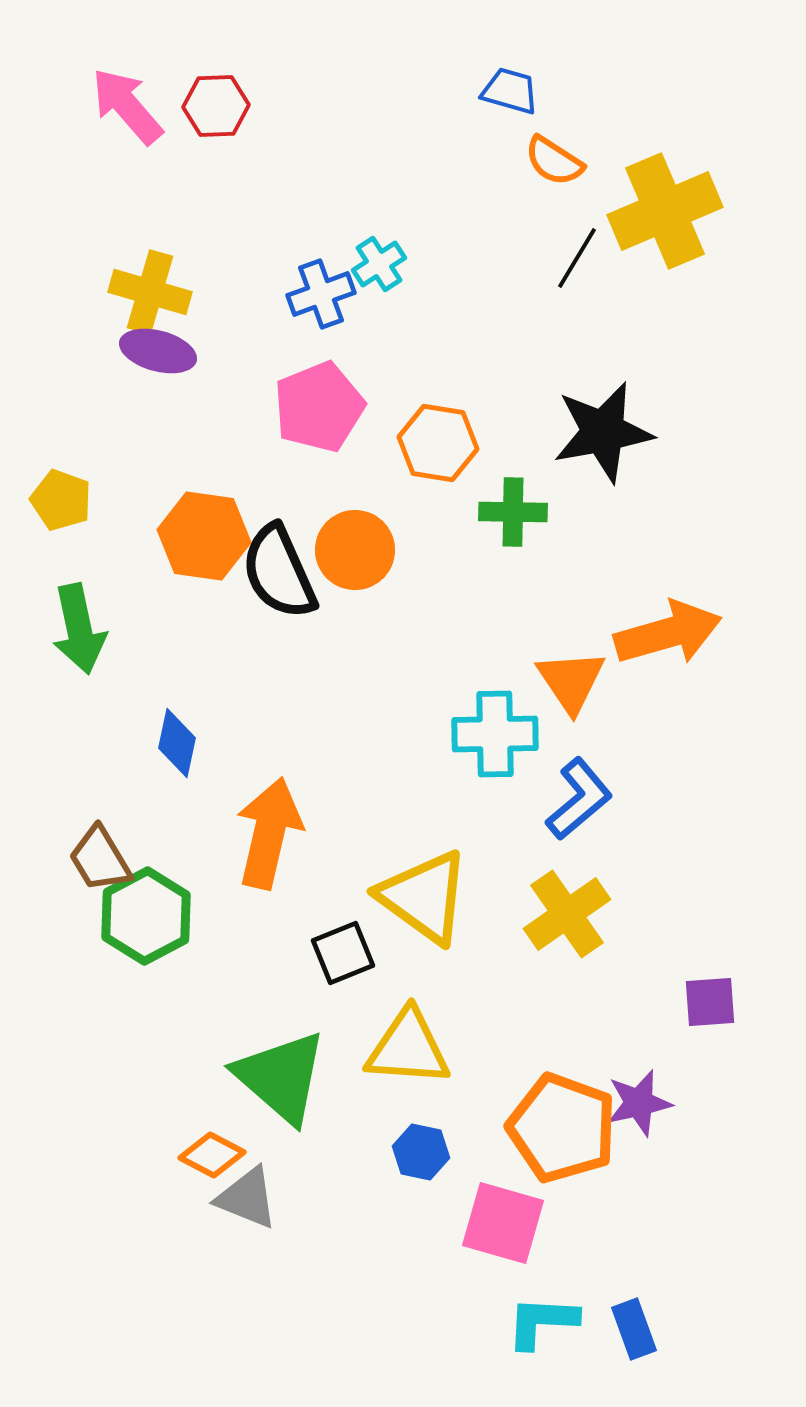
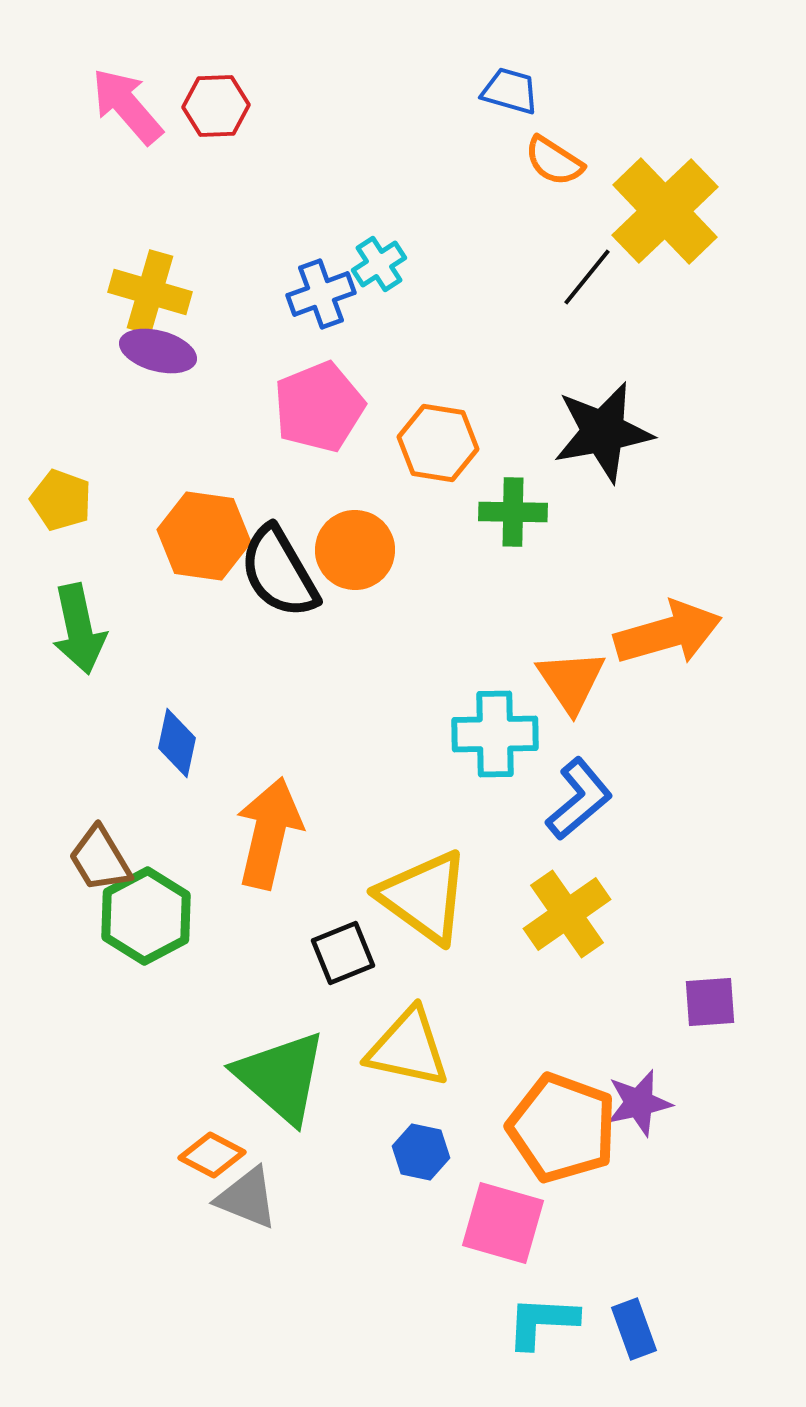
yellow cross at (665, 211): rotated 21 degrees counterclockwise
black line at (577, 258): moved 10 px right, 19 px down; rotated 8 degrees clockwise
black semicircle at (279, 572): rotated 6 degrees counterclockwise
yellow triangle at (408, 1048): rotated 8 degrees clockwise
